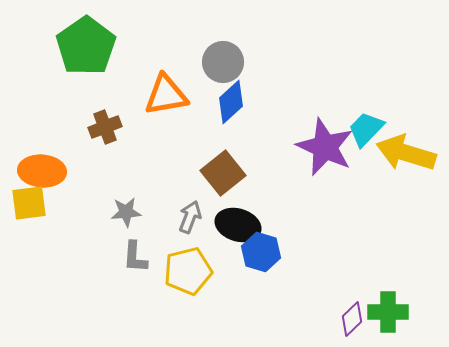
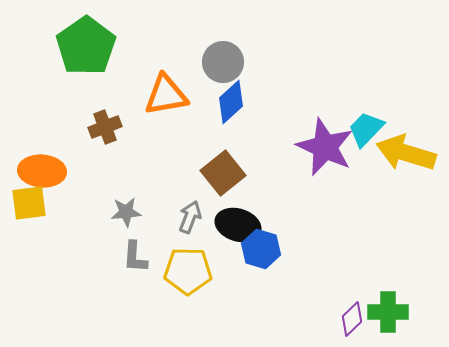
blue hexagon: moved 3 px up
yellow pentagon: rotated 15 degrees clockwise
